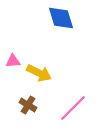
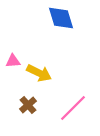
brown cross: rotated 18 degrees clockwise
